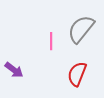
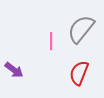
red semicircle: moved 2 px right, 1 px up
